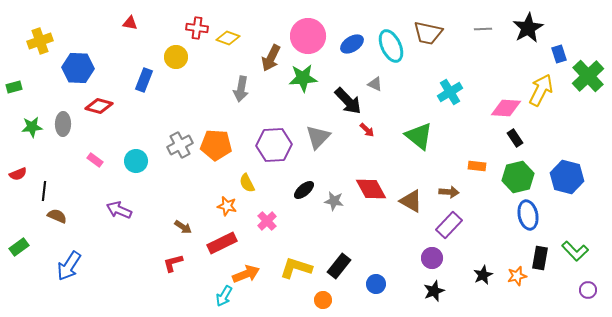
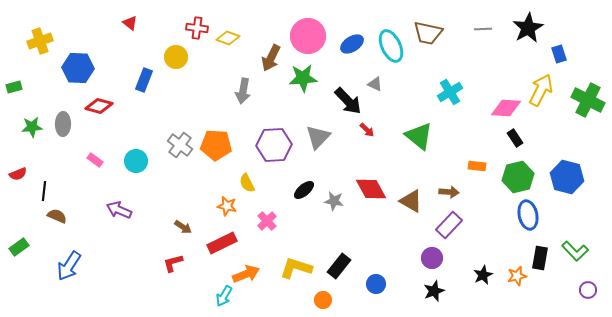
red triangle at (130, 23): rotated 28 degrees clockwise
green cross at (588, 76): moved 24 px down; rotated 20 degrees counterclockwise
gray arrow at (241, 89): moved 2 px right, 2 px down
gray cross at (180, 145): rotated 25 degrees counterclockwise
